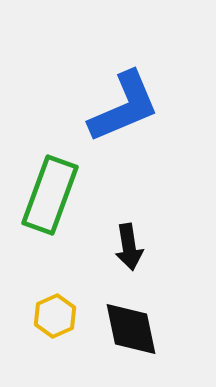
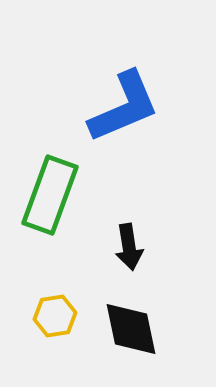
yellow hexagon: rotated 15 degrees clockwise
